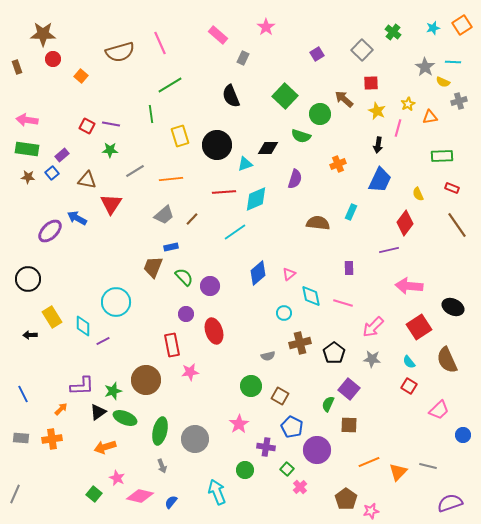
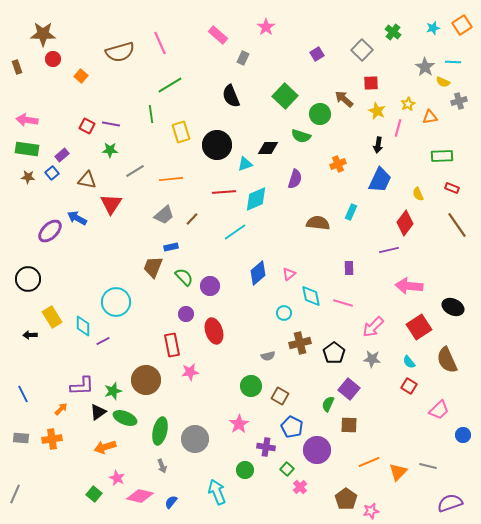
yellow rectangle at (180, 136): moved 1 px right, 4 px up
